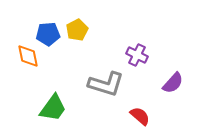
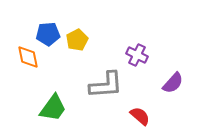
yellow pentagon: moved 10 px down
orange diamond: moved 1 px down
gray L-shape: moved 1 px down; rotated 21 degrees counterclockwise
